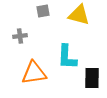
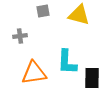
cyan L-shape: moved 5 px down
